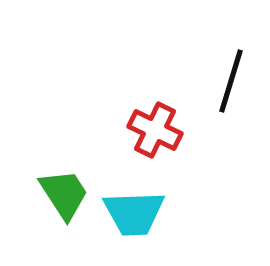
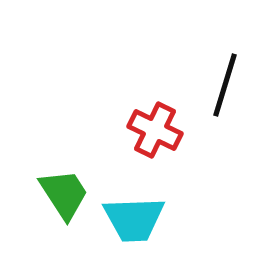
black line: moved 6 px left, 4 px down
cyan trapezoid: moved 6 px down
